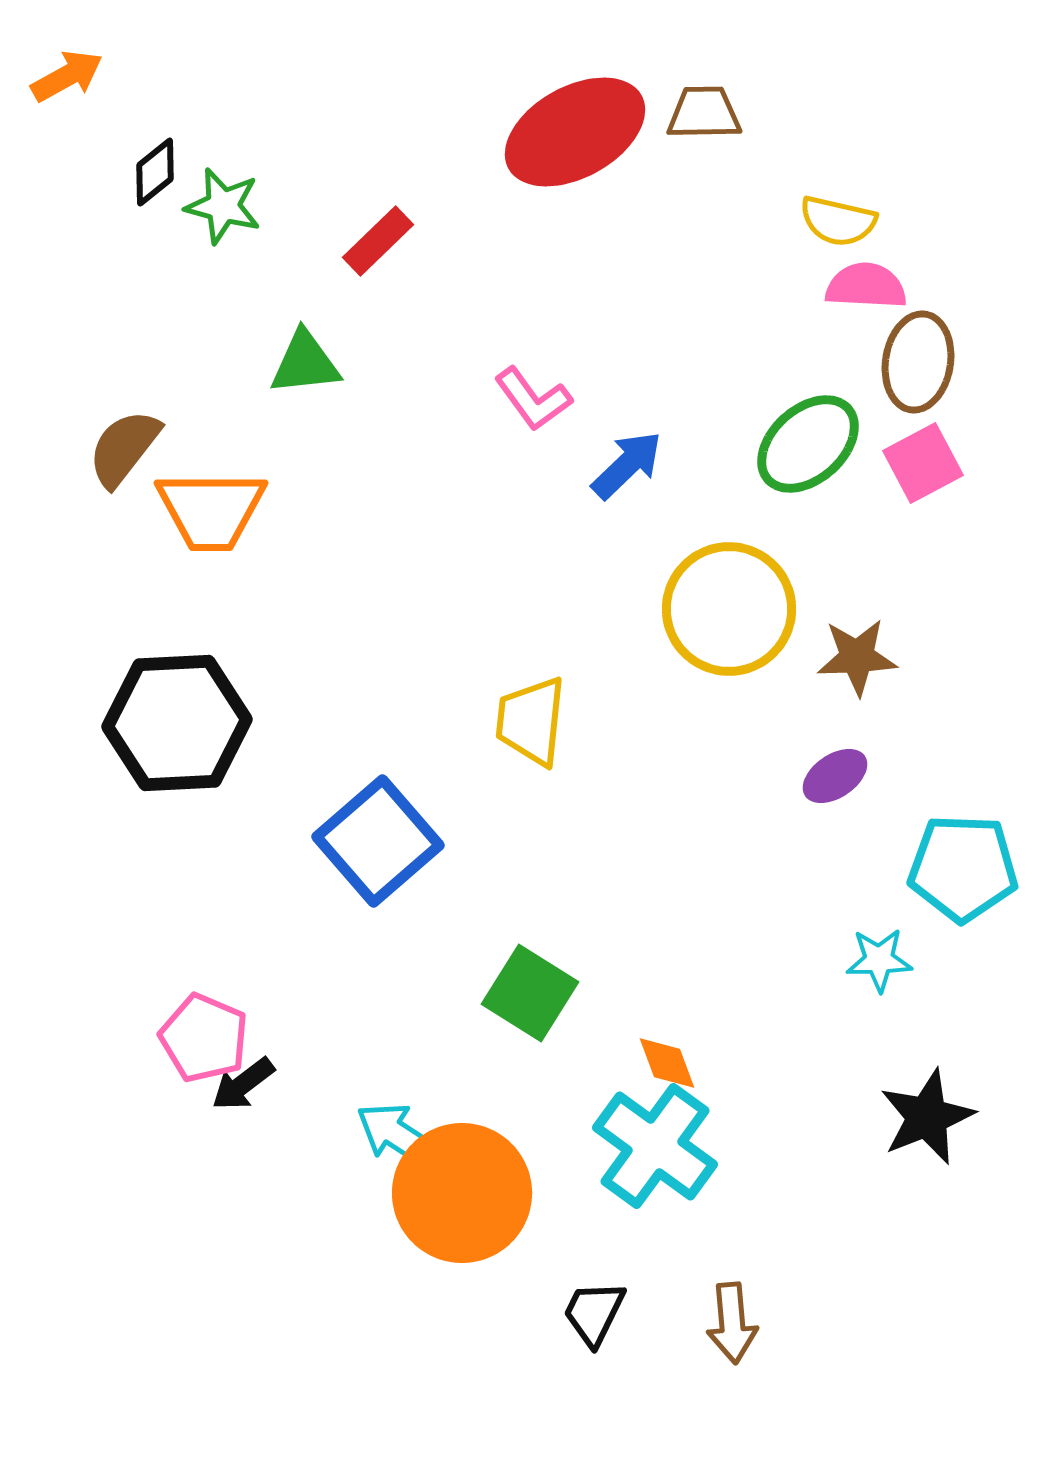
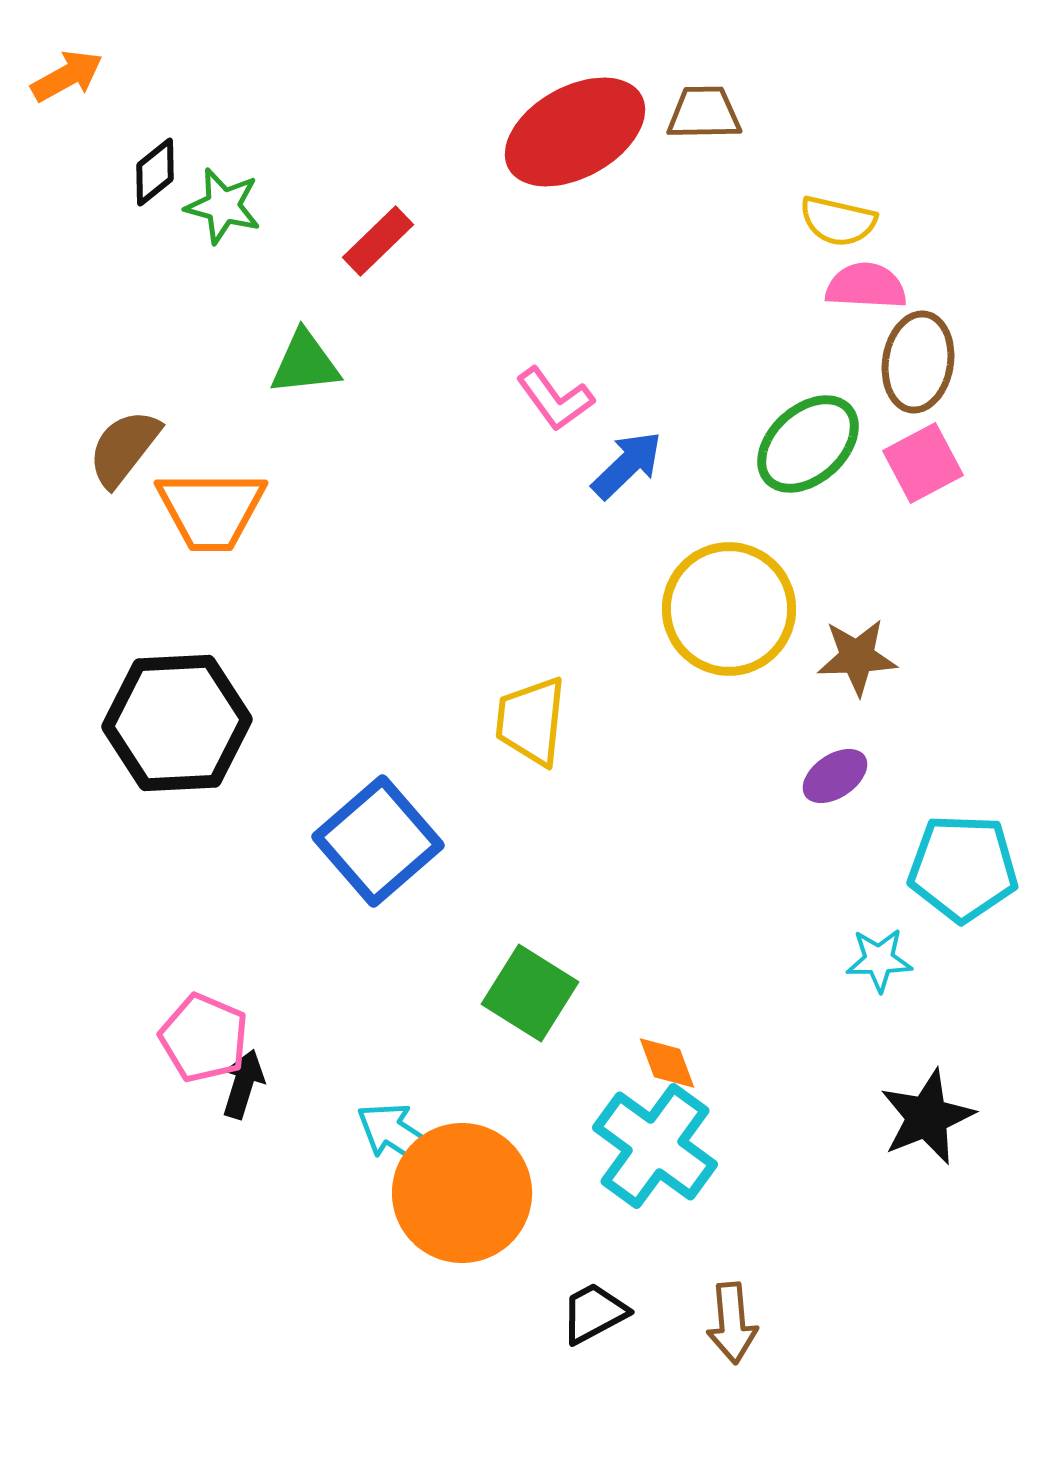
pink L-shape: moved 22 px right
black arrow: rotated 144 degrees clockwise
black trapezoid: rotated 36 degrees clockwise
